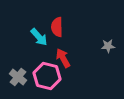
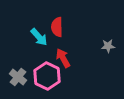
pink hexagon: rotated 12 degrees clockwise
